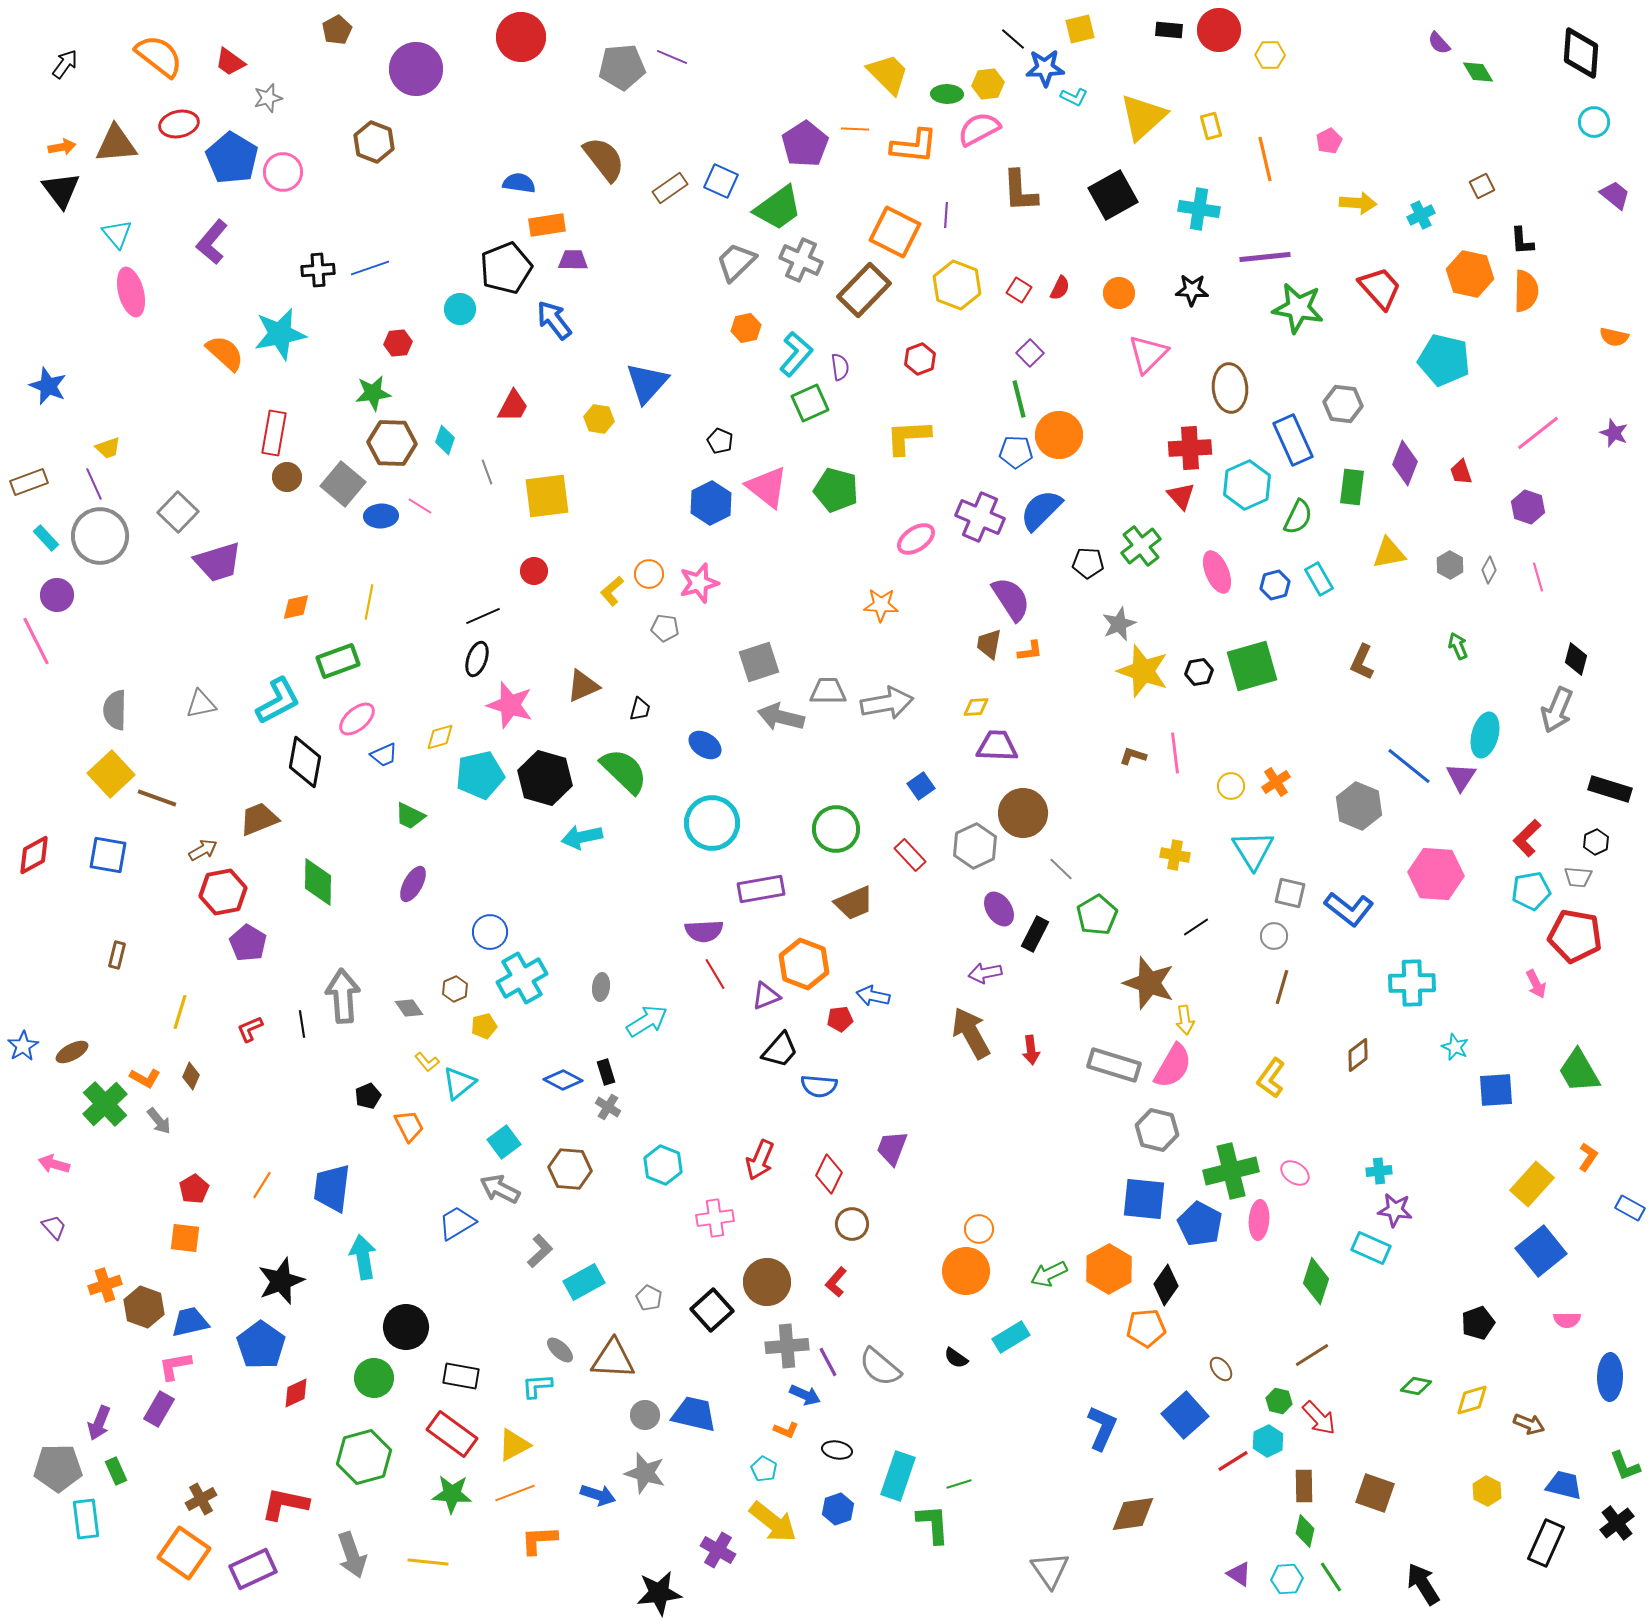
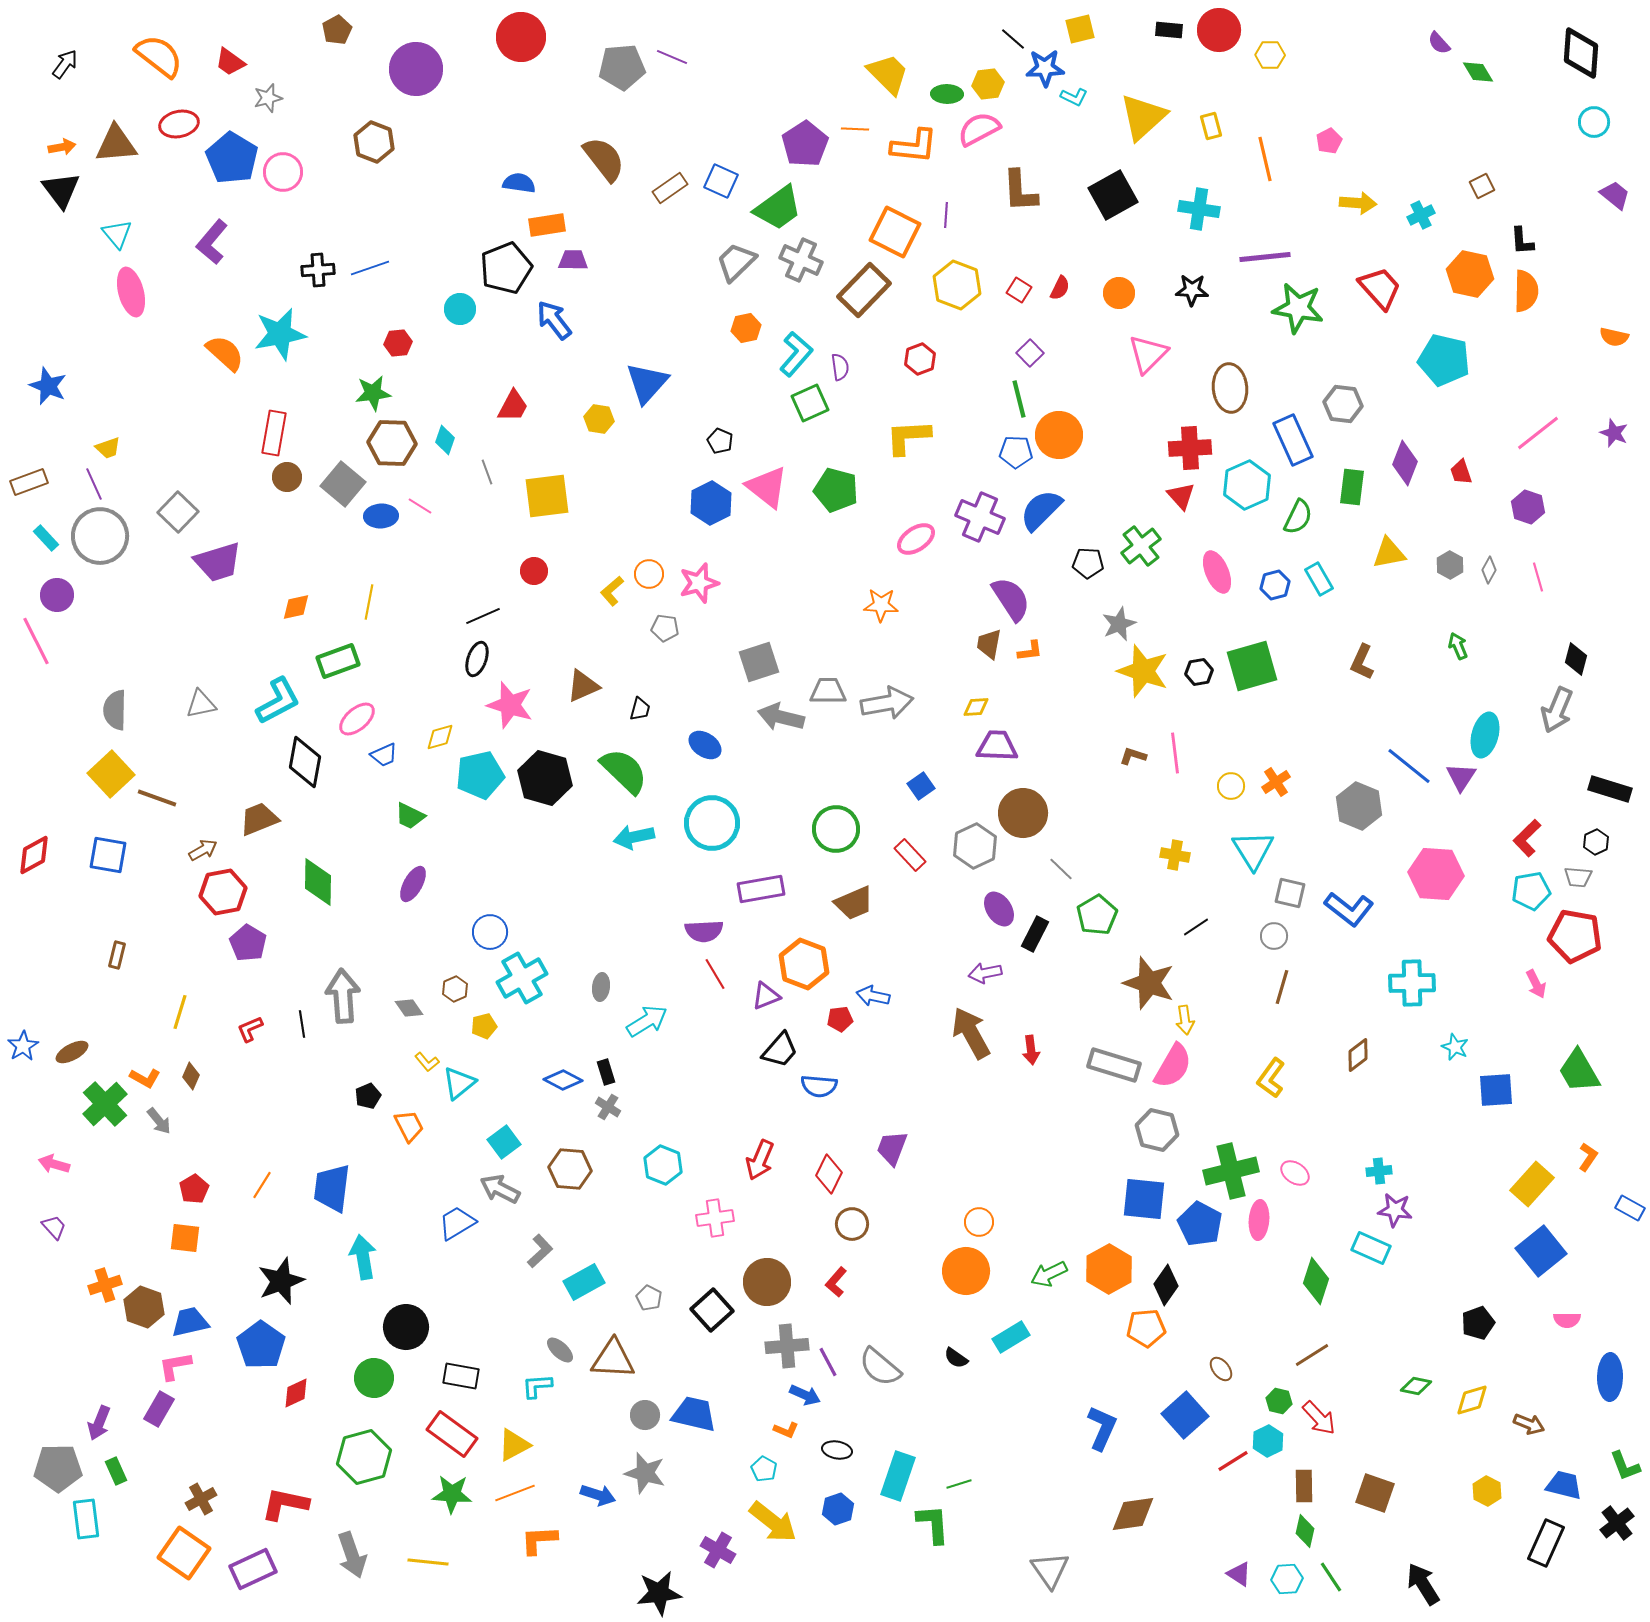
cyan arrow at (582, 837): moved 52 px right
orange circle at (979, 1229): moved 7 px up
